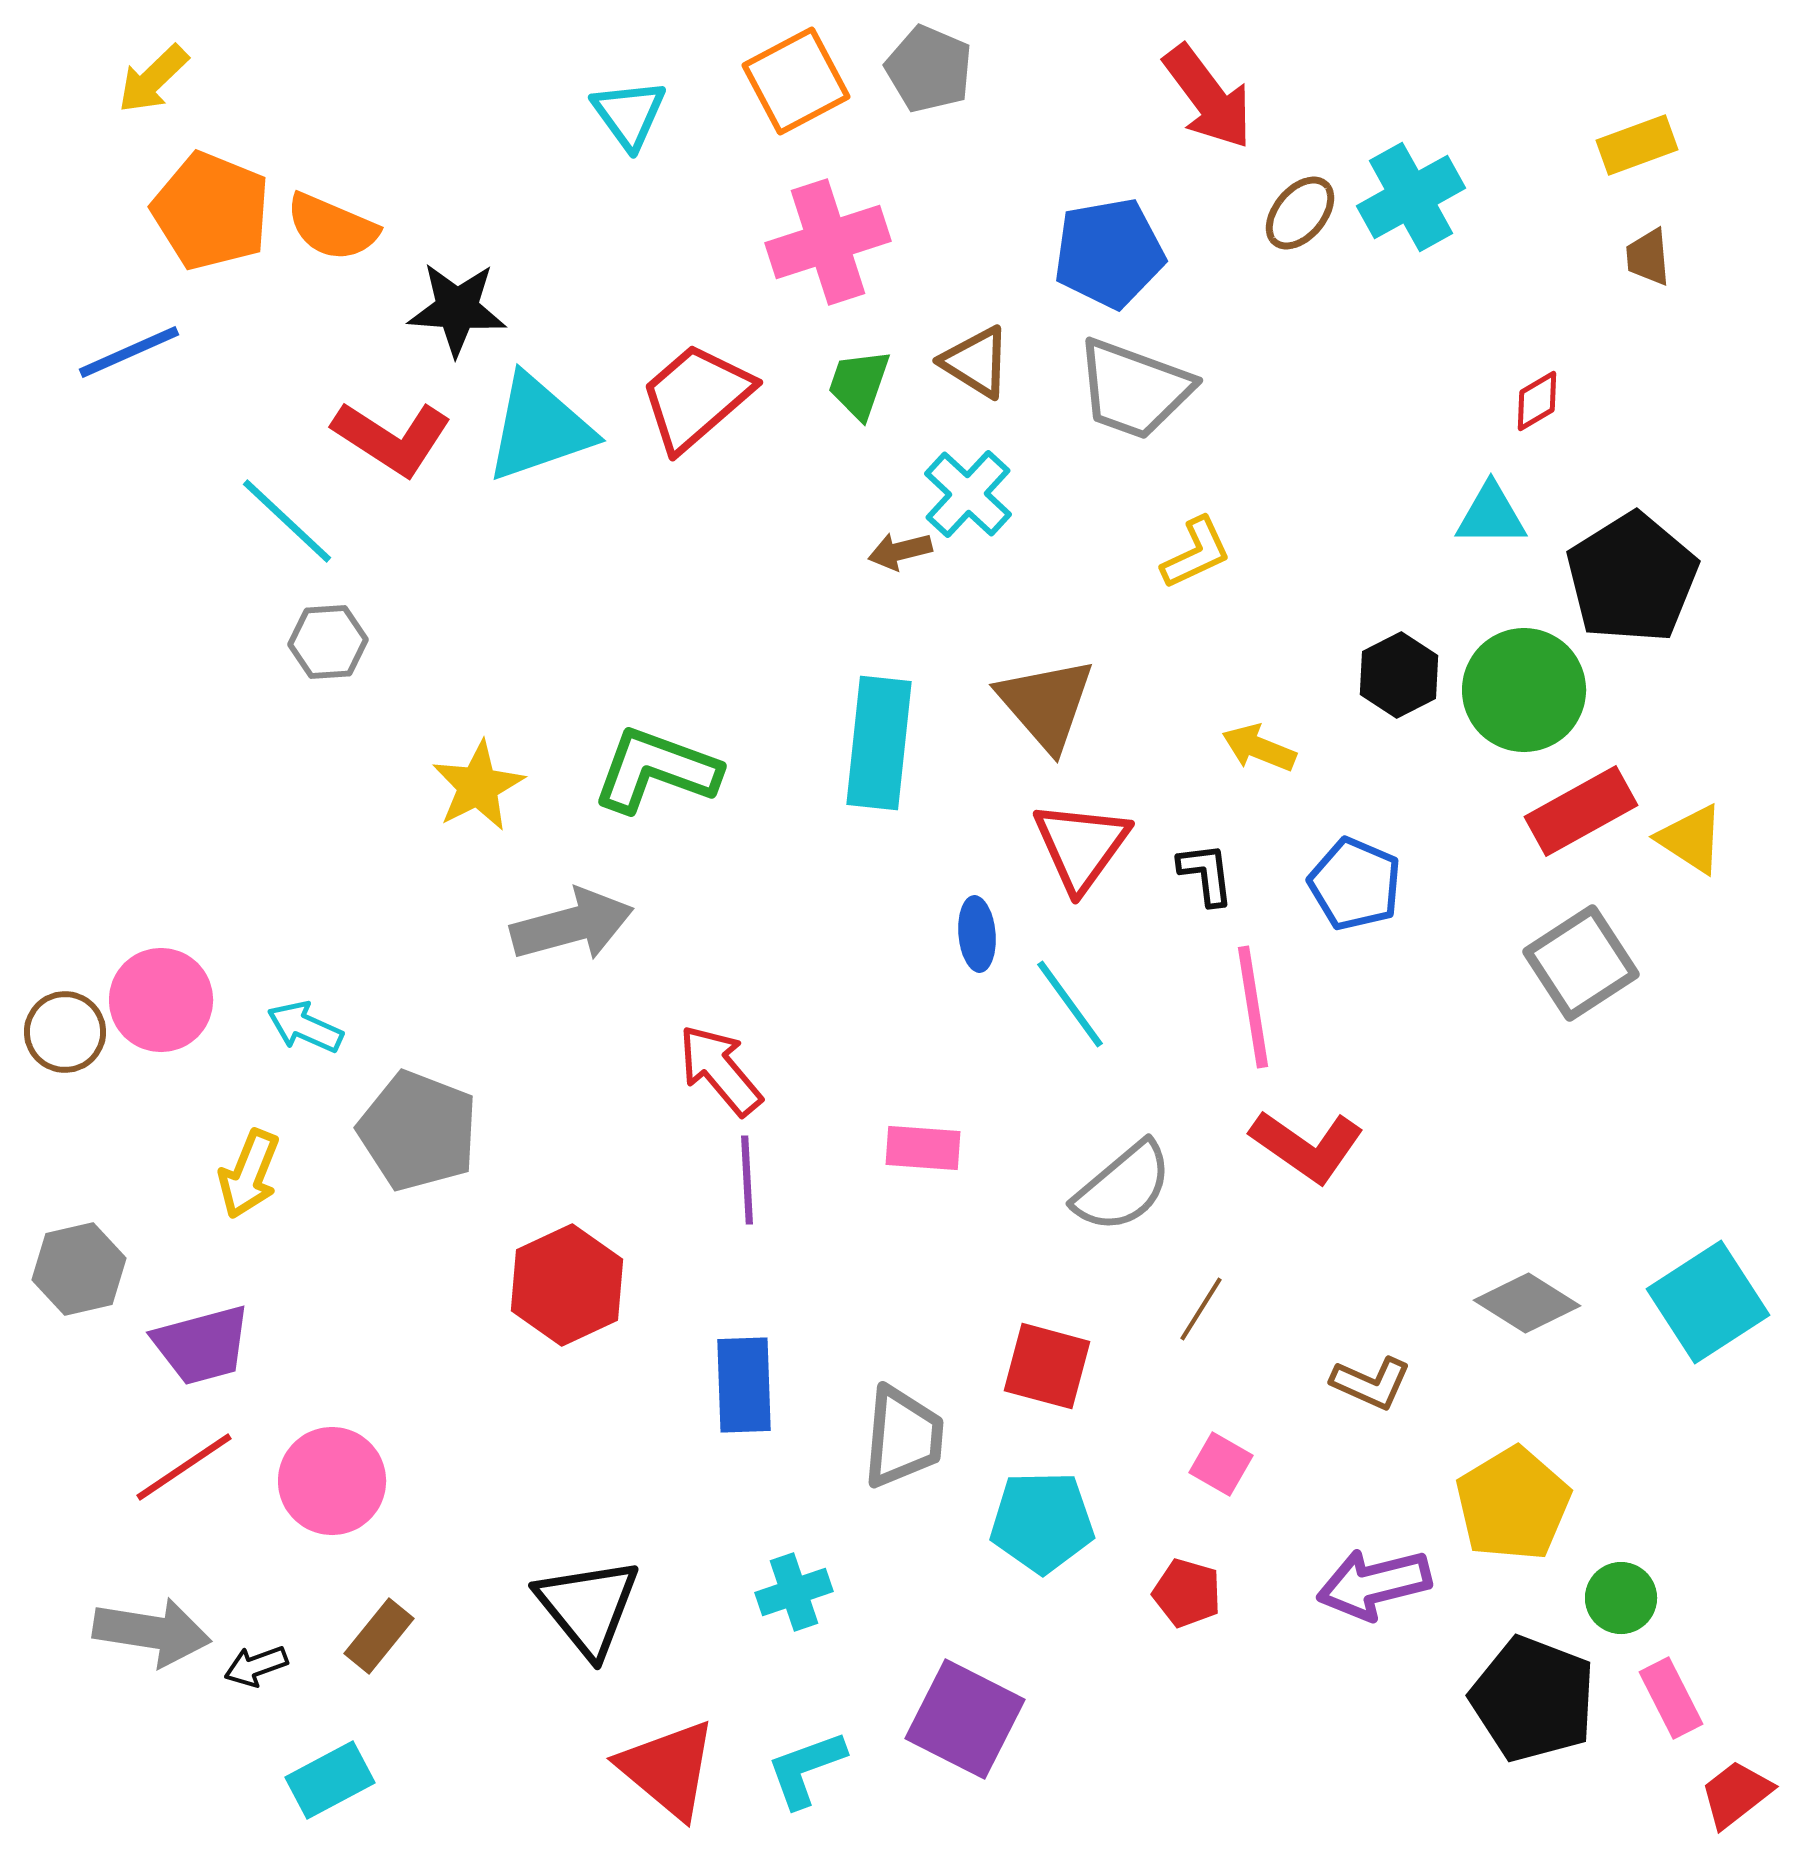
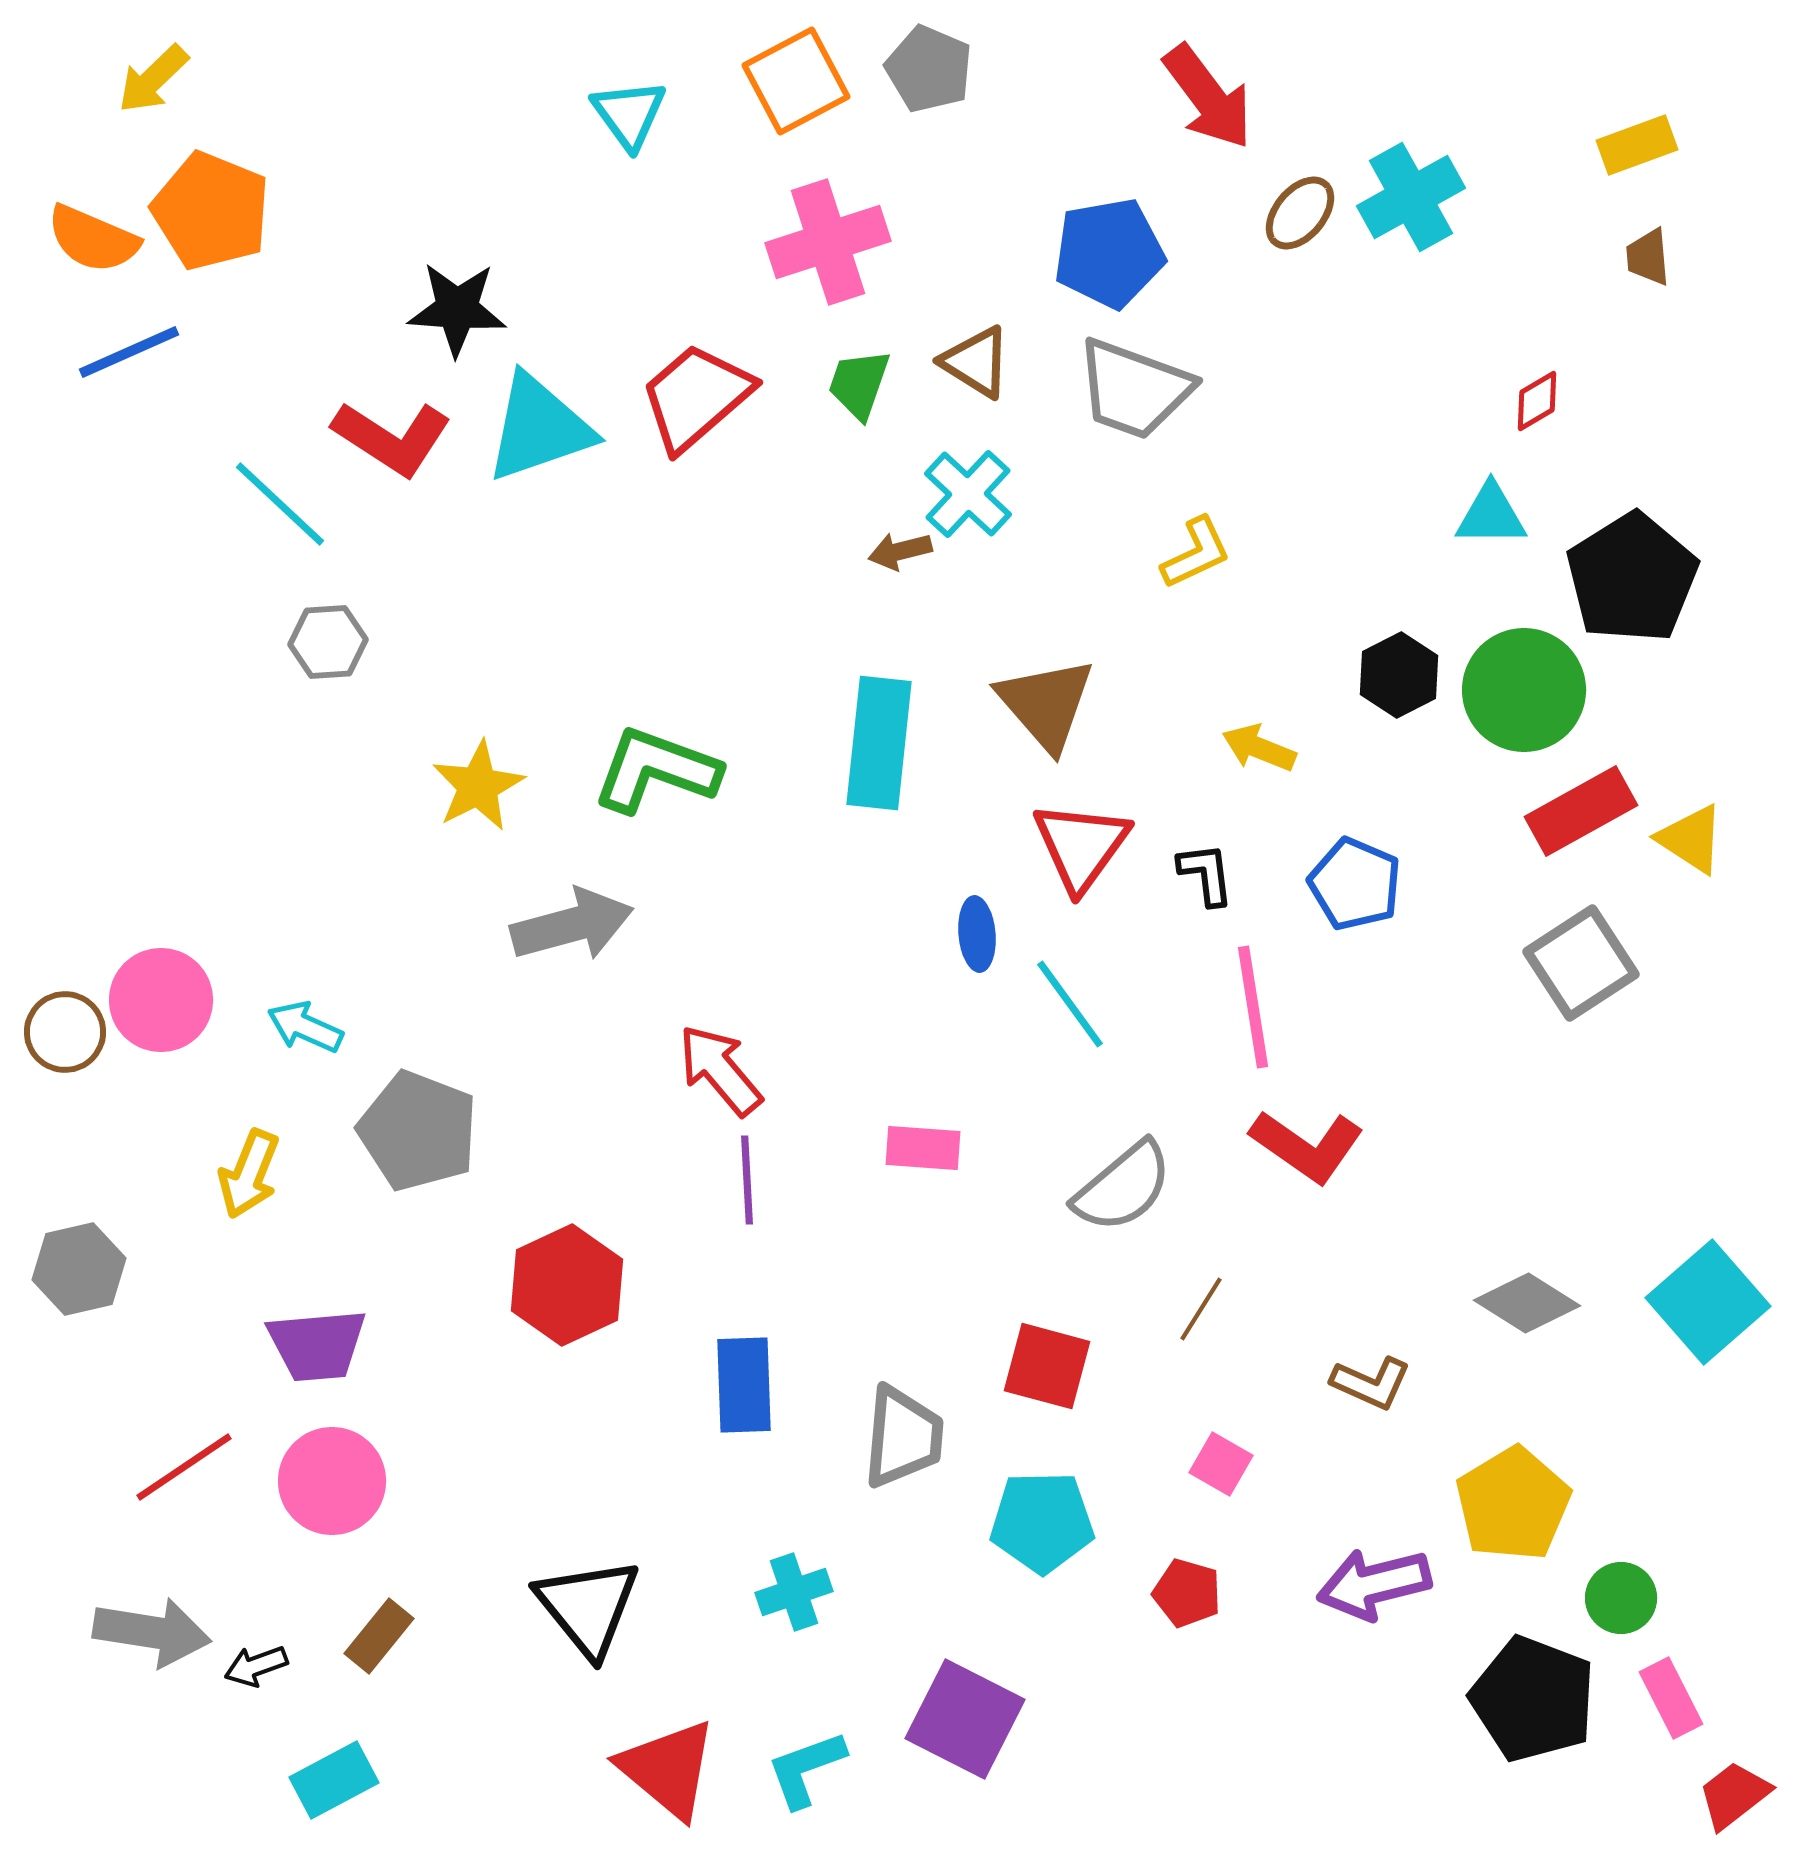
orange semicircle at (332, 227): moved 239 px left, 12 px down
cyan line at (287, 521): moved 7 px left, 17 px up
cyan square at (1708, 1302): rotated 8 degrees counterclockwise
purple trapezoid at (202, 1345): moved 115 px right; rotated 10 degrees clockwise
cyan rectangle at (330, 1780): moved 4 px right
red trapezoid at (1736, 1794): moved 2 px left, 1 px down
